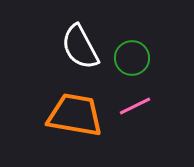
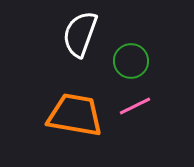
white semicircle: moved 13 px up; rotated 48 degrees clockwise
green circle: moved 1 px left, 3 px down
